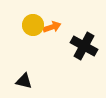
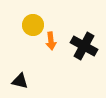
orange arrow: moved 1 px left, 14 px down; rotated 102 degrees clockwise
black triangle: moved 4 px left
